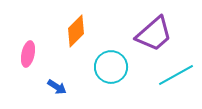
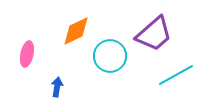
orange diamond: rotated 20 degrees clockwise
pink ellipse: moved 1 px left
cyan circle: moved 1 px left, 11 px up
blue arrow: rotated 114 degrees counterclockwise
